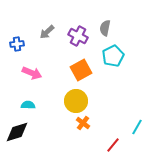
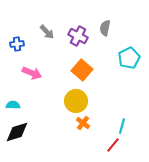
gray arrow: rotated 91 degrees counterclockwise
cyan pentagon: moved 16 px right, 2 px down
orange square: moved 1 px right; rotated 20 degrees counterclockwise
cyan semicircle: moved 15 px left
cyan line: moved 15 px left, 1 px up; rotated 14 degrees counterclockwise
